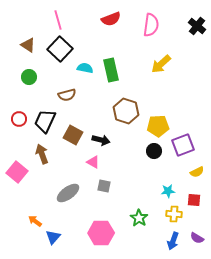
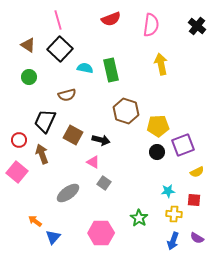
yellow arrow: rotated 120 degrees clockwise
red circle: moved 21 px down
black circle: moved 3 px right, 1 px down
gray square: moved 3 px up; rotated 24 degrees clockwise
